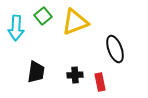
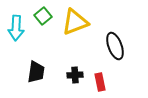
black ellipse: moved 3 px up
